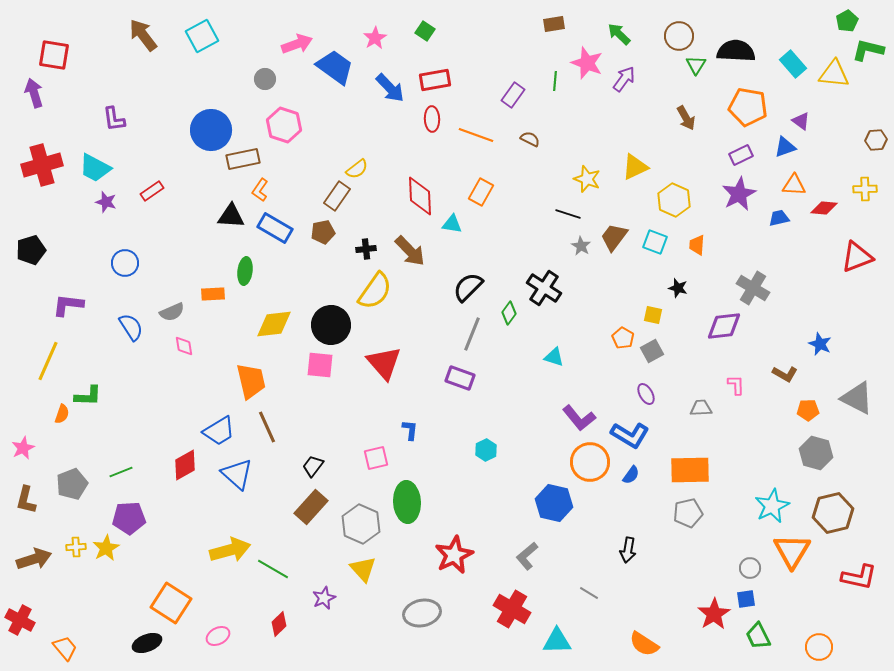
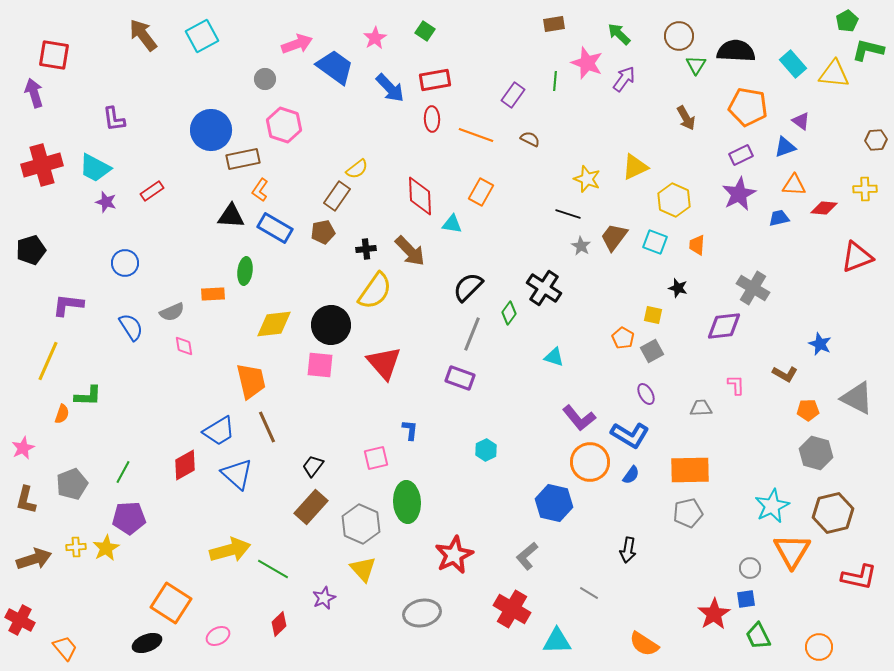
green line at (121, 472): moved 2 px right; rotated 40 degrees counterclockwise
